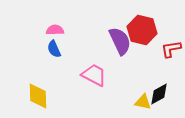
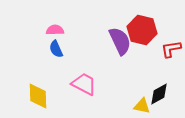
blue semicircle: moved 2 px right
pink trapezoid: moved 10 px left, 9 px down
yellow triangle: moved 1 px left, 4 px down
